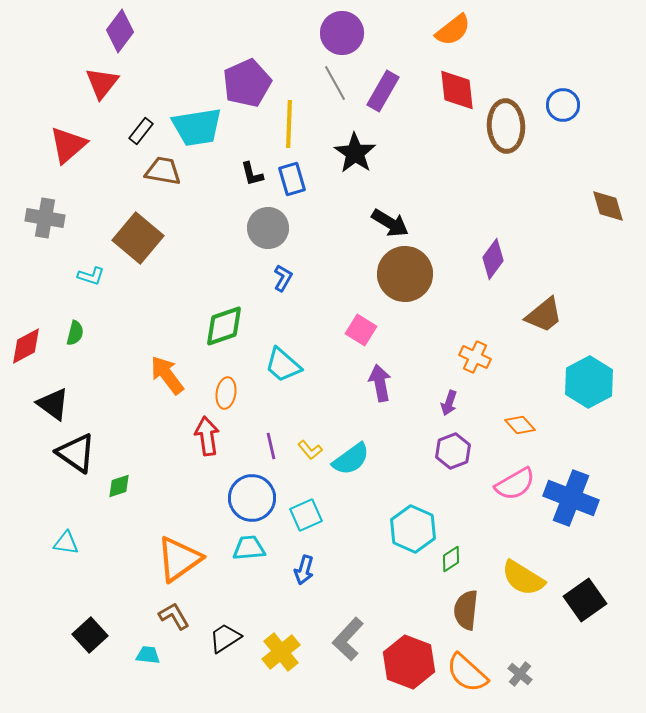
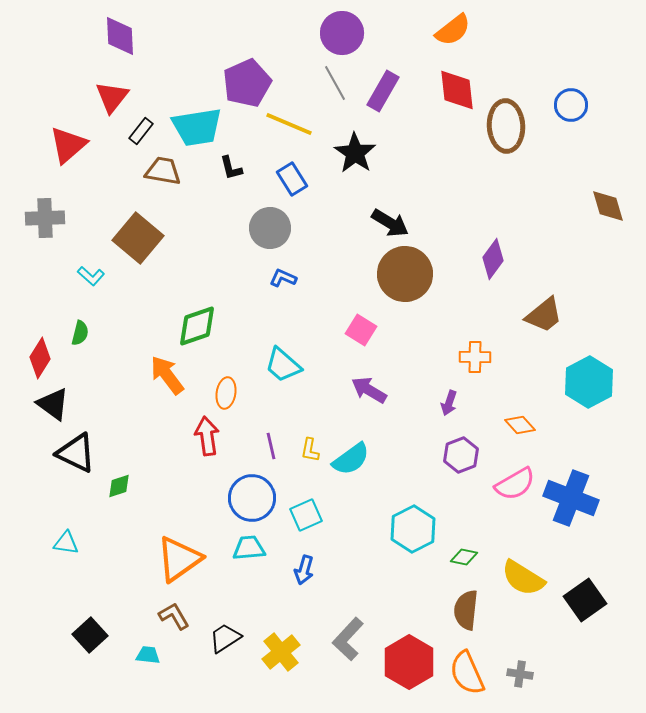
purple diamond at (120, 31): moved 5 px down; rotated 39 degrees counterclockwise
red triangle at (102, 83): moved 10 px right, 14 px down
blue circle at (563, 105): moved 8 px right
yellow line at (289, 124): rotated 69 degrees counterclockwise
black L-shape at (252, 174): moved 21 px left, 6 px up
blue rectangle at (292, 179): rotated 16 degrees counterclockwise
gray cross at (45, 218): rotated 12 degrees counterclockwise
gray circle at (268, 228): moved 2 px right
cyan L-shape at (91, 276): rotated 24 degrees clockwise
blue L-shape at (283, 278): rotated 96 degrees counterclockwise
green diamond at (224, 326): moved 27 px left
green semicircle at (75, 333): moved 5 px right
red diamond at (26, 346): moved 14 px right, 12 px down; rotated 30 degrees counterclockwise
orange cross at (475, 357): rotated 24 degrees counterclockwise
purple arrow at (380, 383): moved 11 px left, 7 px down; rotated 48 degrees counterclockwise
yellow L-shape at (310, 450): rotated 50 degrees clockwise
purple hexagon at (453, 451): moved 8 px right, 4 px down
black triangle at (76, 453): rotated 9 degrees counterclockwise
cyan hexagon at (413, 529): rotated 9 degrees clockwise
green diamond at (451, 559): moved 13 px right, 2 px up; rotated 44 degrees clockwise
red hexagon at (409, 662): rotated 9 degrees clockwise
orange semicircle at (467, 673): rotated 24 degrees clockwise
gray cross at (520, 674): rotated 30 degrees counterclockwise
